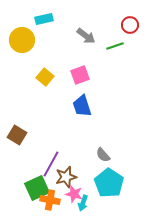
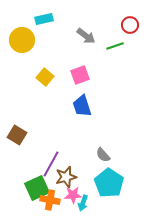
pink star: moved 1 px left, 1 px down; rotated 18 degrees counterclockwise
